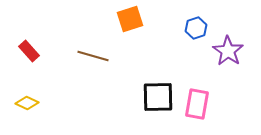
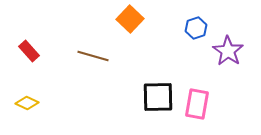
orange square: rotated 28 degrees counterclockwise
